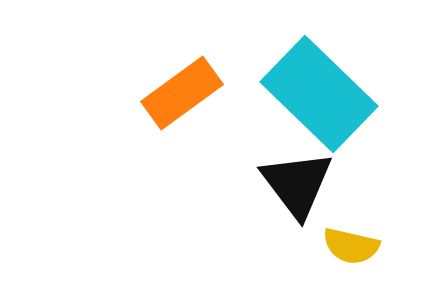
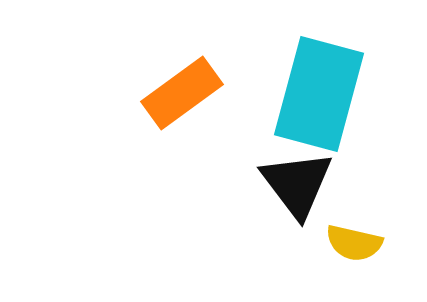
cyan rectangle: rotated 61 degrees clockwise
yellow semicircle: moved 3 px right, 3 px up
